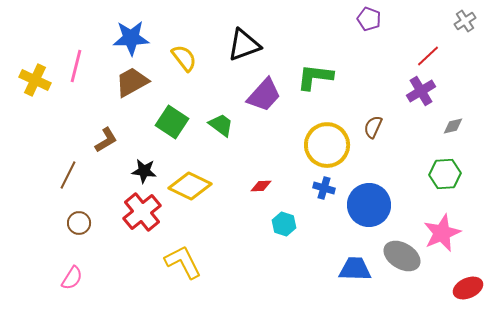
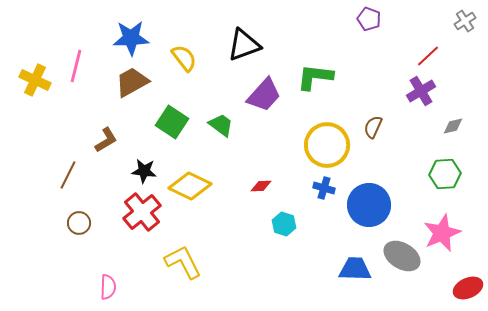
pink semicircle: moved 36 px right, 9 px down; rotated 30 degrees counterclockwise
